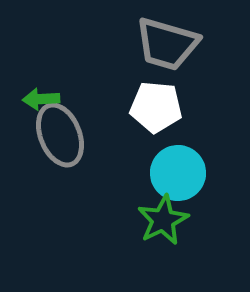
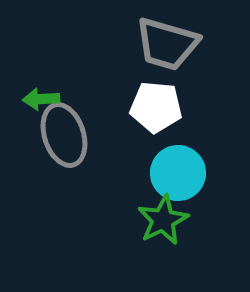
gray ellipse: moved 4 px right; rotated 4 degrees clockwise
